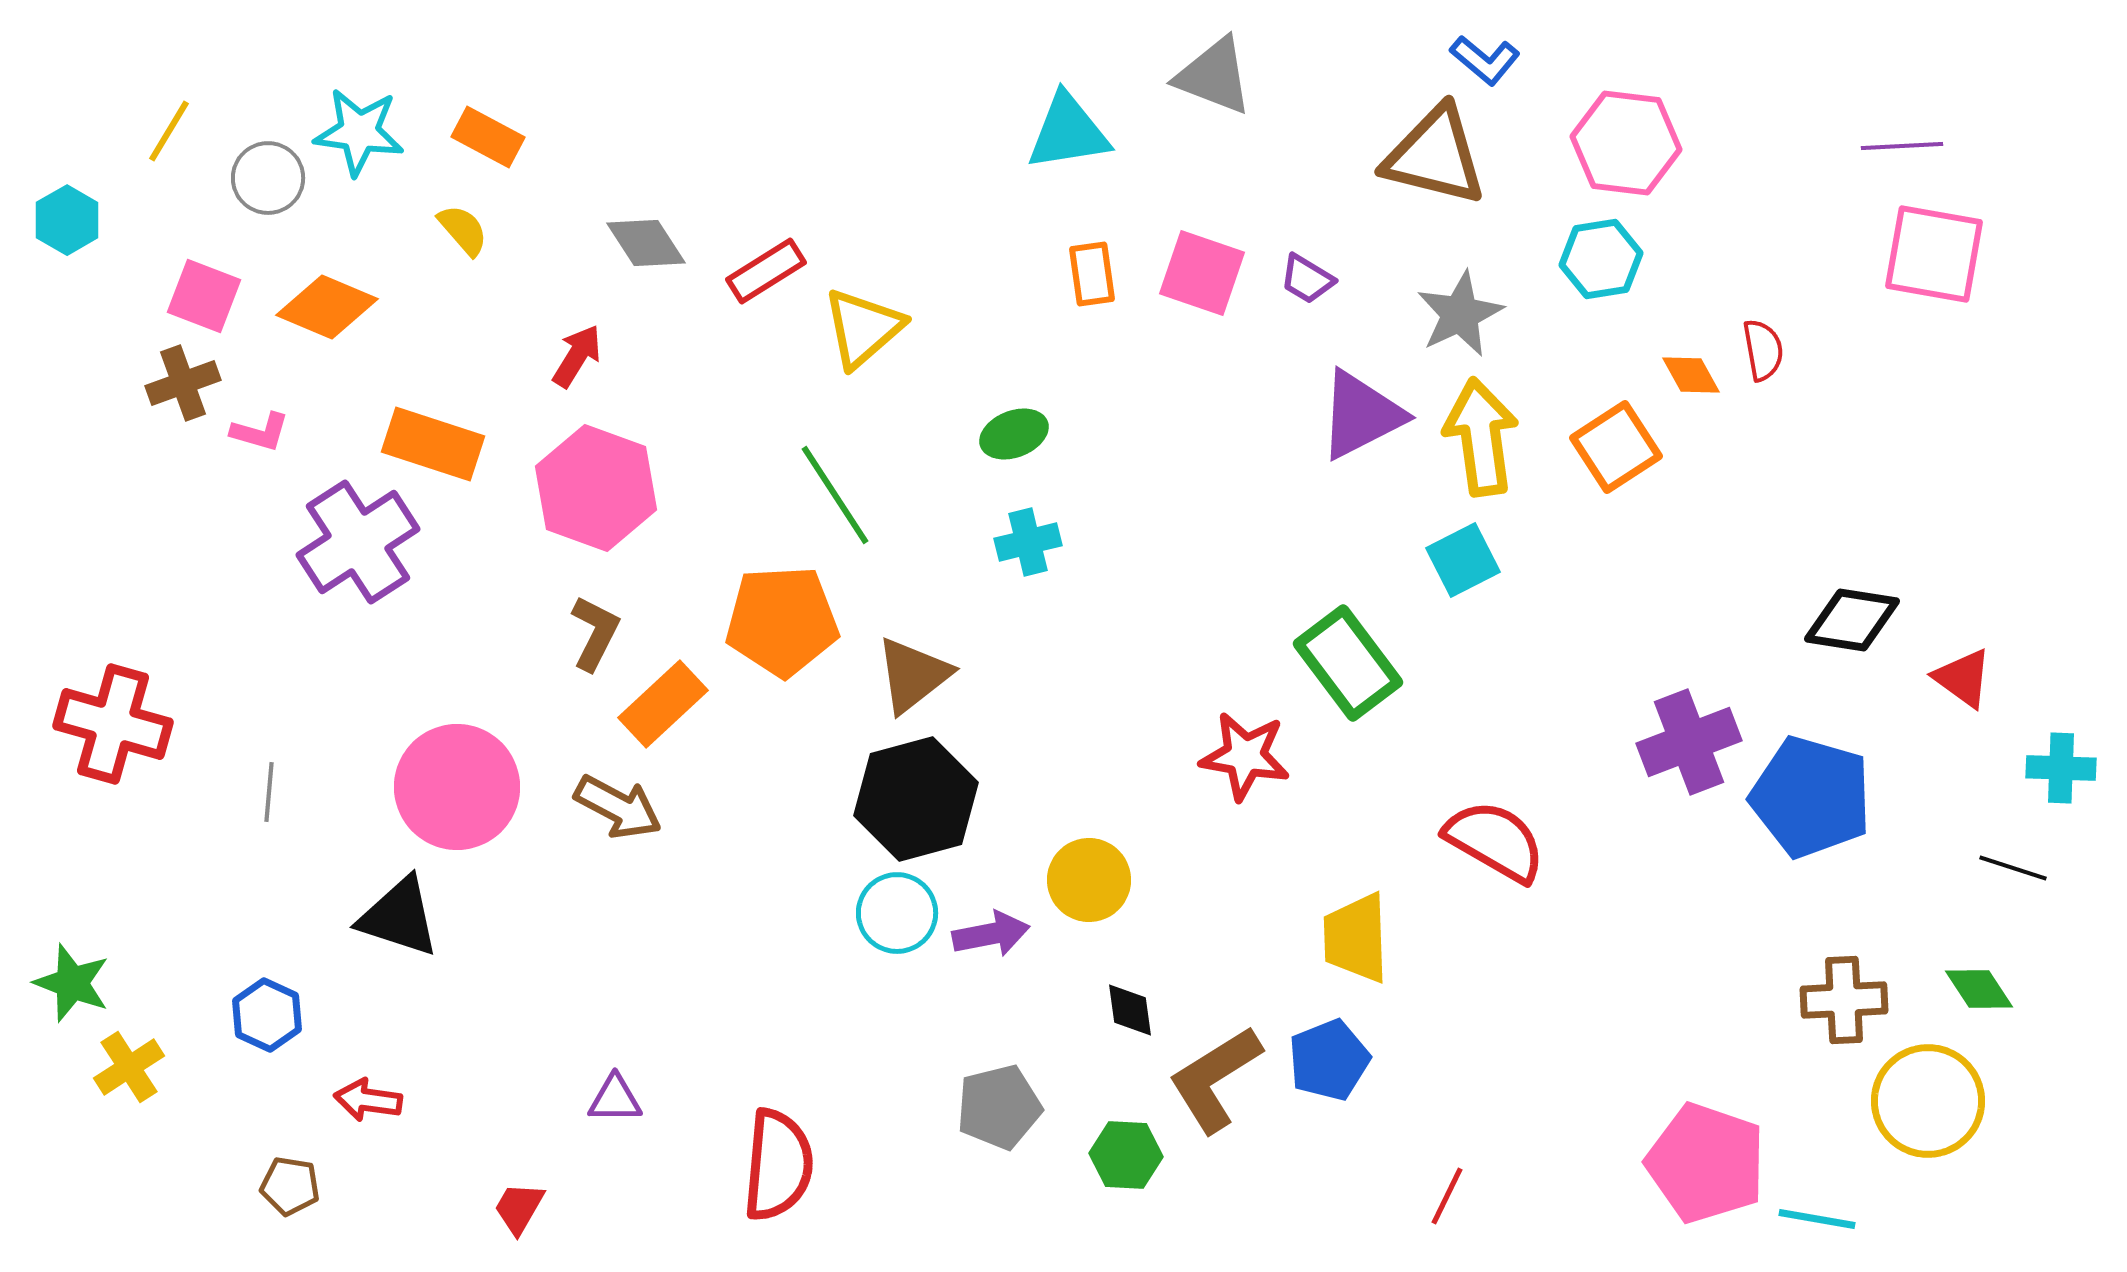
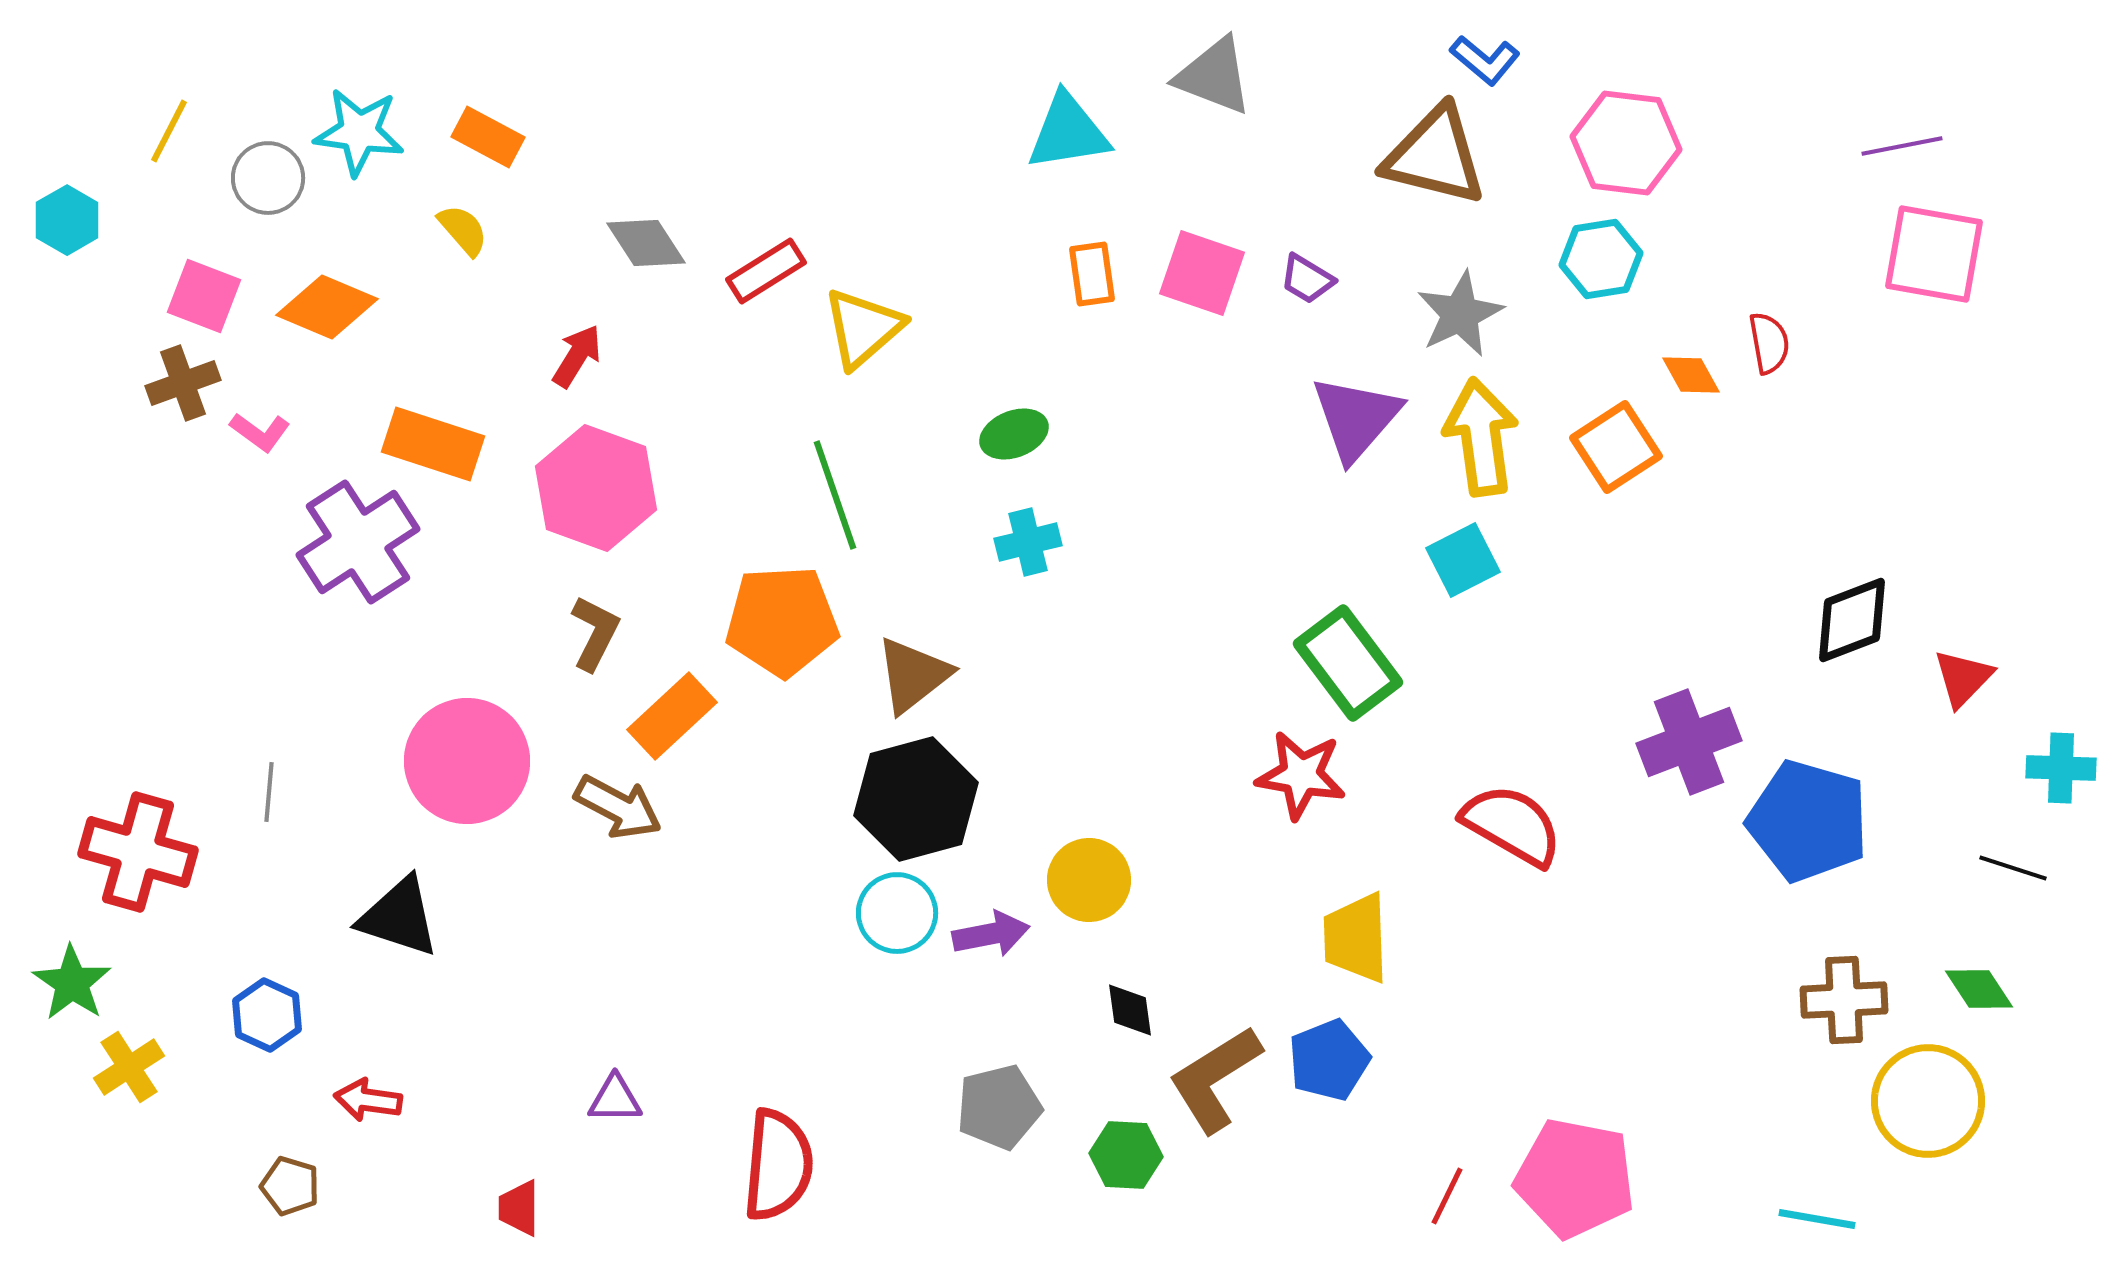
yellow line at (169, 131): rotated 4 degrees counterclockwise
purple line at (1902, 146): rotated 8 degrees counterclockwise
red semicircle at (1763, 350): moved 6 px right, 7 px up
purple triangle at (1361, 415): moved 5 px left, 3 px down; rotated 22 degrees counterclockwise
pink L-shape at (260, 432): rotated 20 degrees clockwise
green line at (835, 495): rotated 14 degrees clockwise
black diamond at (1852, 620): rotated 30 degrees counterclockwise
red triangle at (1963, 678): rotated 38 degrees clockwise
orange rectangle at (663, 704): moved 9 px right, 12 px down
red cross at (113, 724): moved 25 px right, 128 px down
red star at (1245, 756): moved 56 px right, 19 px down
pink circle at (457, 787): moved 10 px right, 26 px up
blue pentagon at (1811, 797): moved 3 px left, 24 px down
red semicircle at (1495, 841): moved 17 px right, 16 px up
green star at (72, 983): rotated 14 degrees clockwise
pink pentagon at (1706, 1163): moved 131 px left, 15 px down; rotated 8 degrees counterclockwise
brown pentagon at (290, 1186): rotated 8 degrees clockwise
red trapezoid at (519, 1208): rotated 30 degrees counterclockwise
